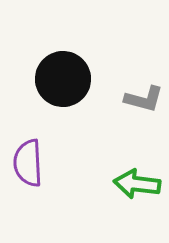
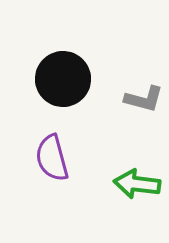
purple semicircle: moved 24 px right, 5 px up; rotated 12 degrees counterclockwise
